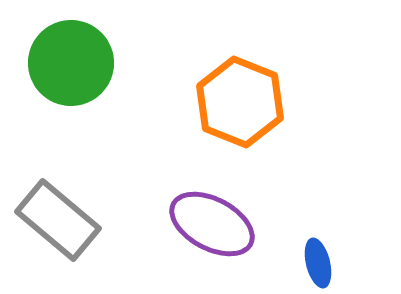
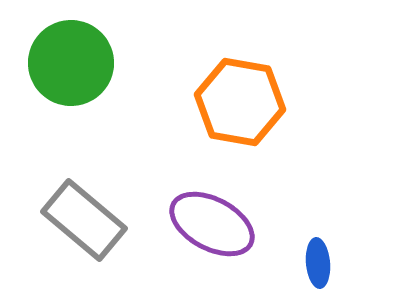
orange hexagon: rotated 12 degrees counterclockwise
gray rectangle: moved 26 px right
blue ellipse: rotated 9 degrees clockwise
